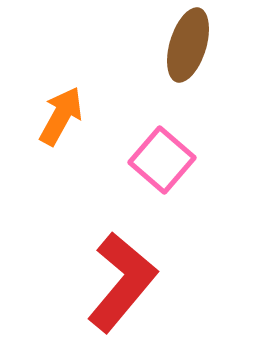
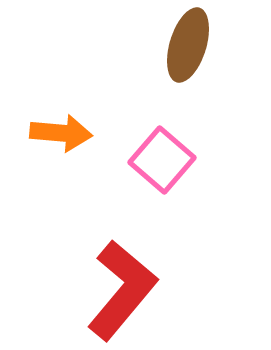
orange arrow: moved 17 px down; rotated 66 degrees clockwise
red L-shape: moved 8 px down
